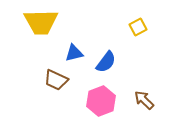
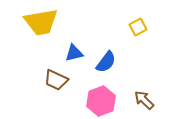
yellow trapezoid: rotated 9 degrees counterclockwise
